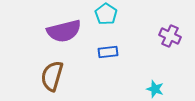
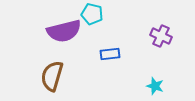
cyan pentagon: moved 14 px left; rotated 20 degrees counterclockwise
purple cross: moved 9 px left
blue rectangle: moved 2 px right, 2 px down
cyan star: moved 3 px up
